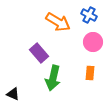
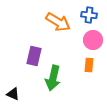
blue cross: rotated 21 degrees counterclockwise
pink circle: moved 2 px up
purple rectangle: moved 5 px left, 3 px down; rotated 54 degrees clockwise
orange rectangle: moved 1 px left, 8 px up
